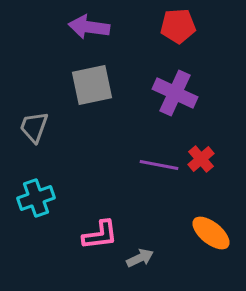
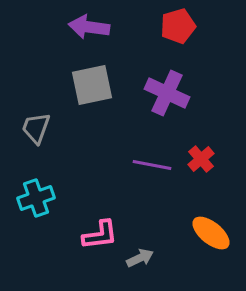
red pentagon: rotated 12 degrees counterclockwise
purple cross: moved 8 px left
gray trapezoid: moved 2 px right, 1 px down
purple line: moved 7 px left
